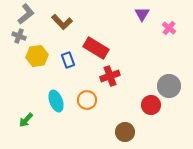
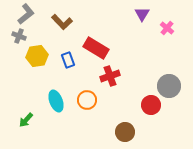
pink cross: moved 2 px left
